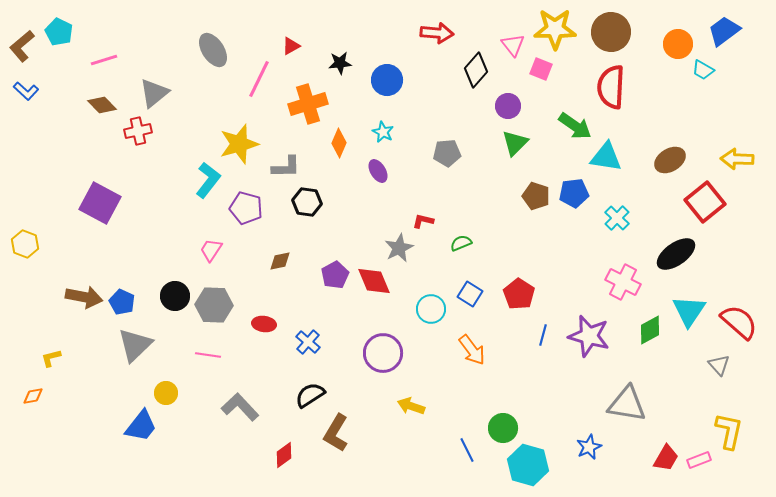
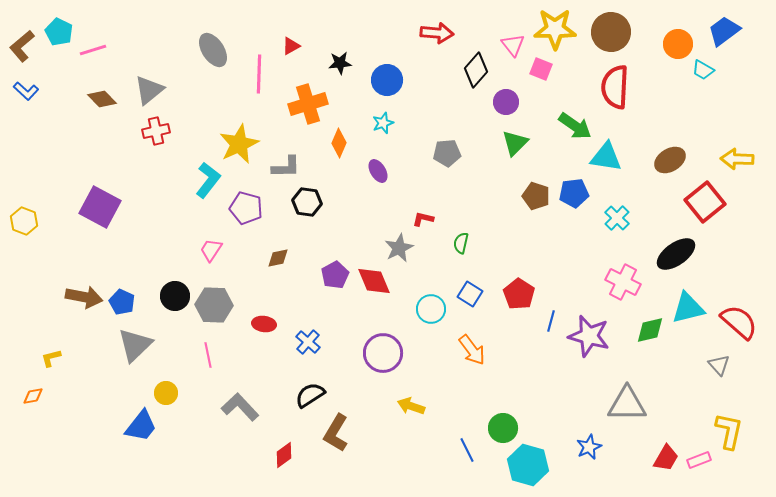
pink line at (104, 60): moved 11 px left, 10 px up
pink line at (259, 79): moved 5 px up; rotated 24 degrees counterclockwise
red semicircle at (611, 87): moved 4 px right
gray triangle at (154, 93): moved 5 px left, 3 px up
brown diamond at (102, 105): moved 6 px up
purple circle at (508, 106): moved 2 px left, 4 px up
red cross at (138, 131): moved 18 px right
cyan star at (383, 132): moved 9 px up; rotated 25 degrees clockwise
yellow star at (239, 144): rotated 9 degrees counterclockwise
purple square at (100, 203): moved 4 px down
red L-shape at (423, 221): moved 2 px up
green semicircle at (461, 243): rotated 55 degrees counterclockwise
yellow hexagon at (25, 244): moved 1 px left, 23 px up
brown diamond at (280, 261): moved 2 px left, 3 px up
cyan triangle at (689, 311): moved 1 px left, 3 px up; rotated 42 degrees clockwise
green diamond at (650, 330): rotated 16 degrees clockwise
blue line at (543, 335): moved 8 px right, 14 px up
pink line at (208, 355): rotated 70 degrees clockwise
gray triangle at (627, 404): rotated 9 degrees counterclockwise
